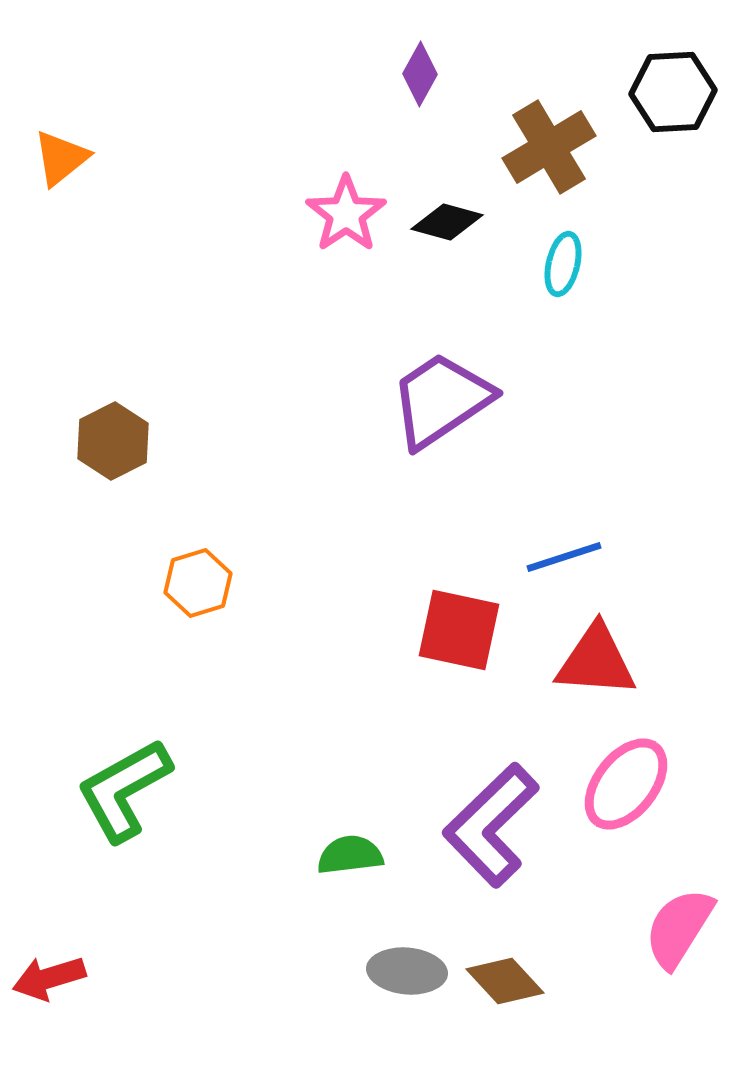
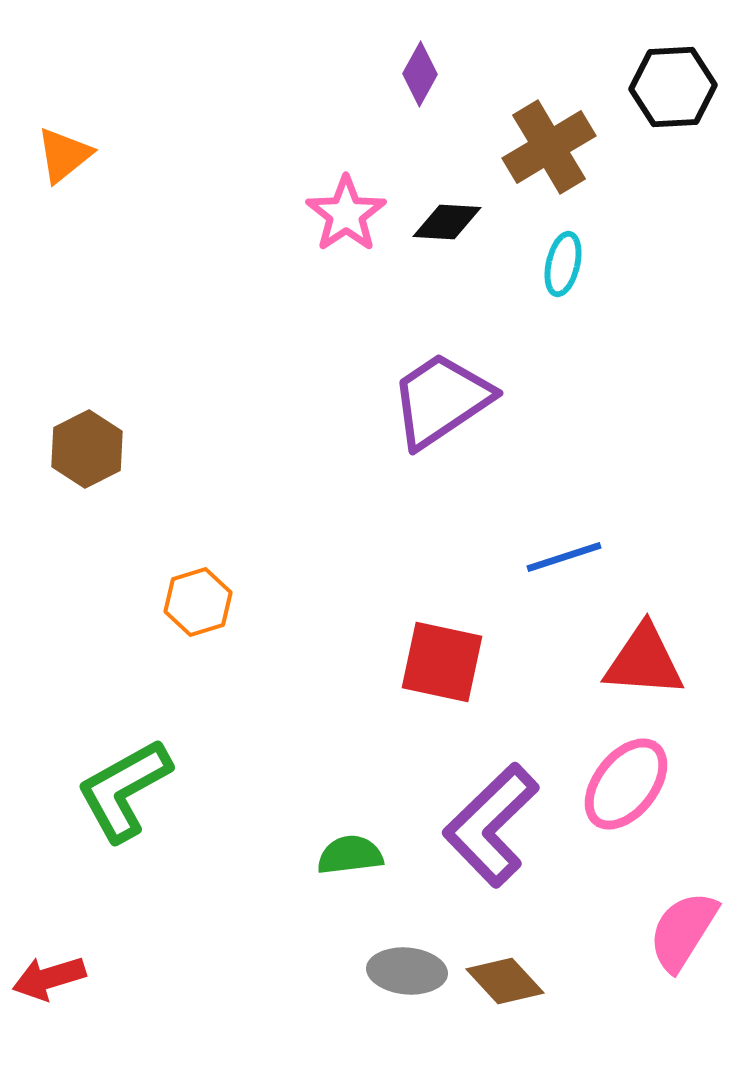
black hexagon: moved 5 px up
orange triangle: moved 3 px right, 3 px up
black diamond: rotated 12 degrees counterclockwise
brown hexagon: moved 26 px left, 8 px down
orange hexagon: moved 19 px down
red square: moved 17 px left, 32 px down
red triangle: moved 48 px right
pink semicircle: moved 4 px right, 3 px down
